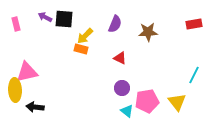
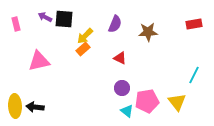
orange rectangle: moved 2 px right; rotated 56 degrees counterclockwise
pink triangle: moved 12 px right, 11 px up
yellow ellipse: moved 16 px down
